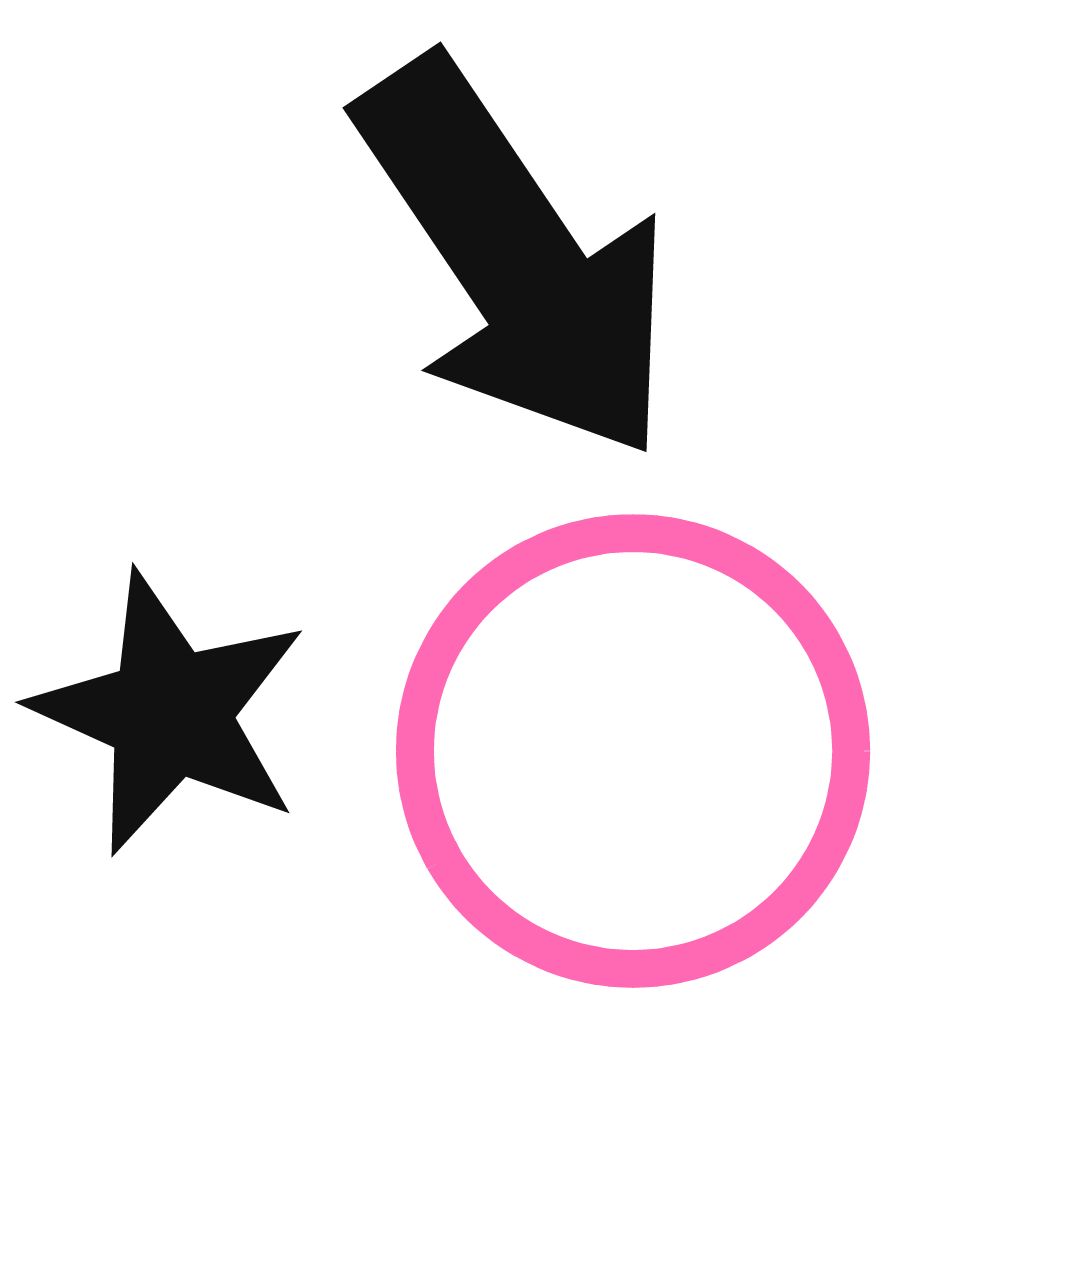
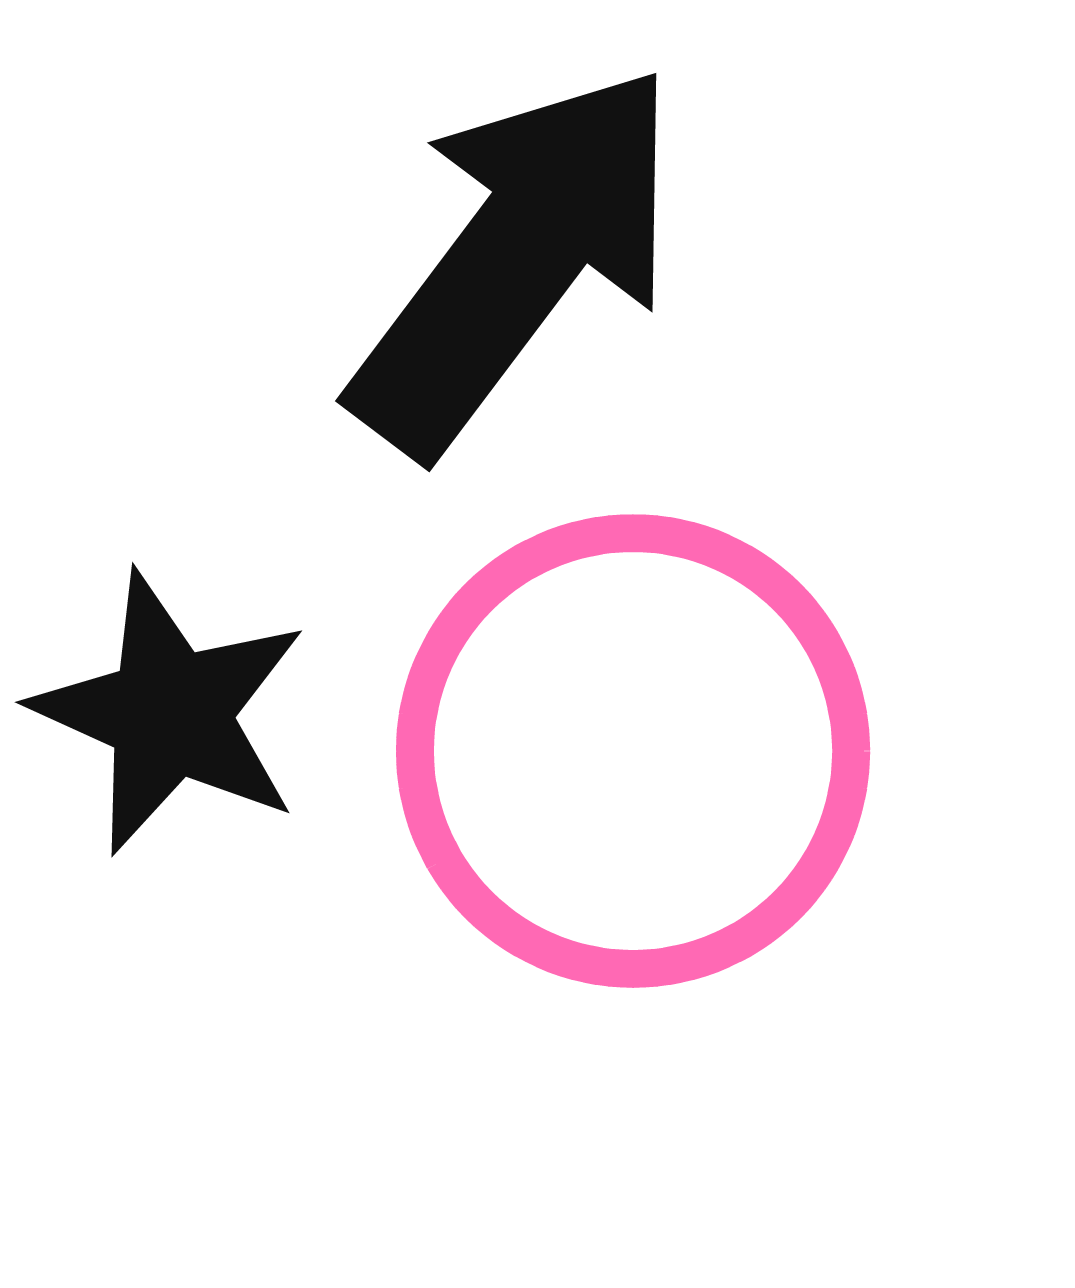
black arrow: rotated 109 degrees counterclockwise
